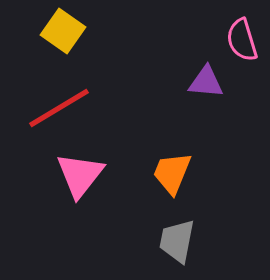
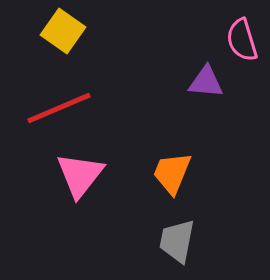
red line: rotated 8 degrees clockwise
